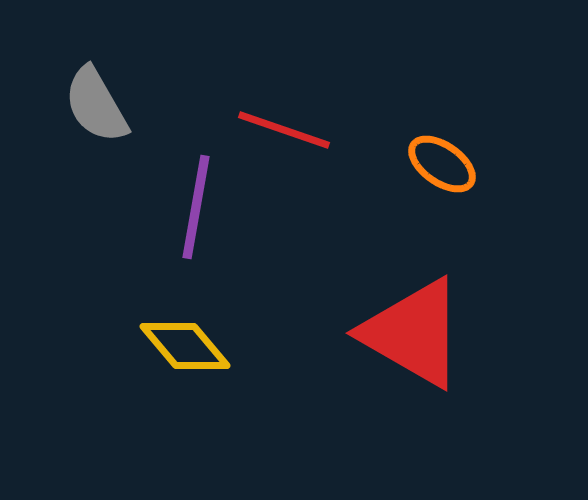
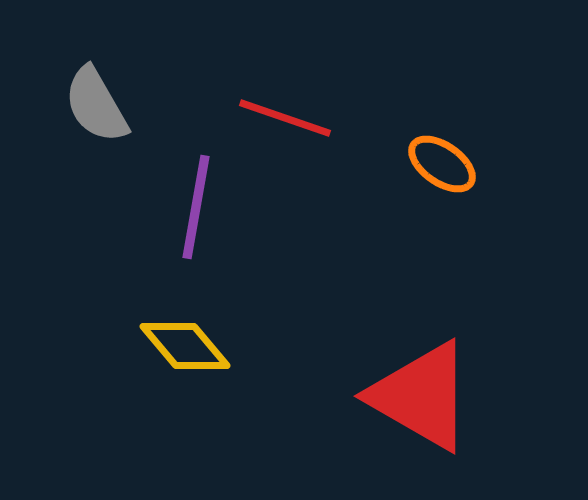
red line: moved 1 px right, 12 px up
red triangle: moved 8 px right, 63 px down
